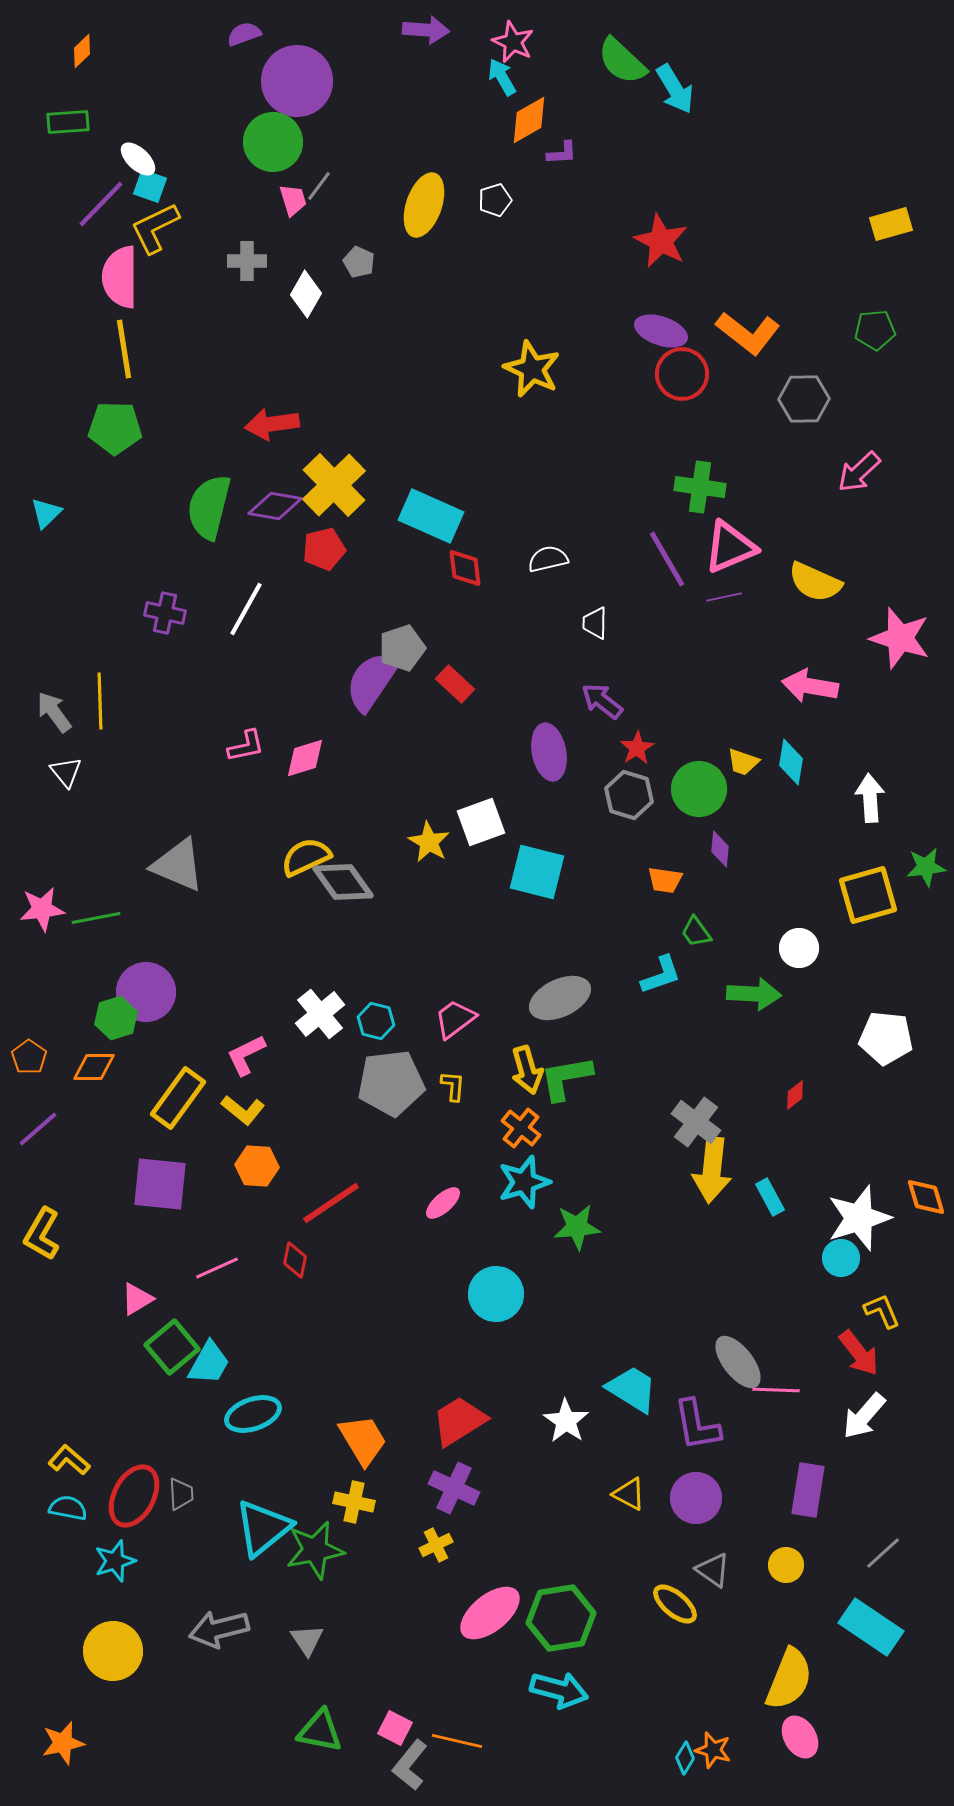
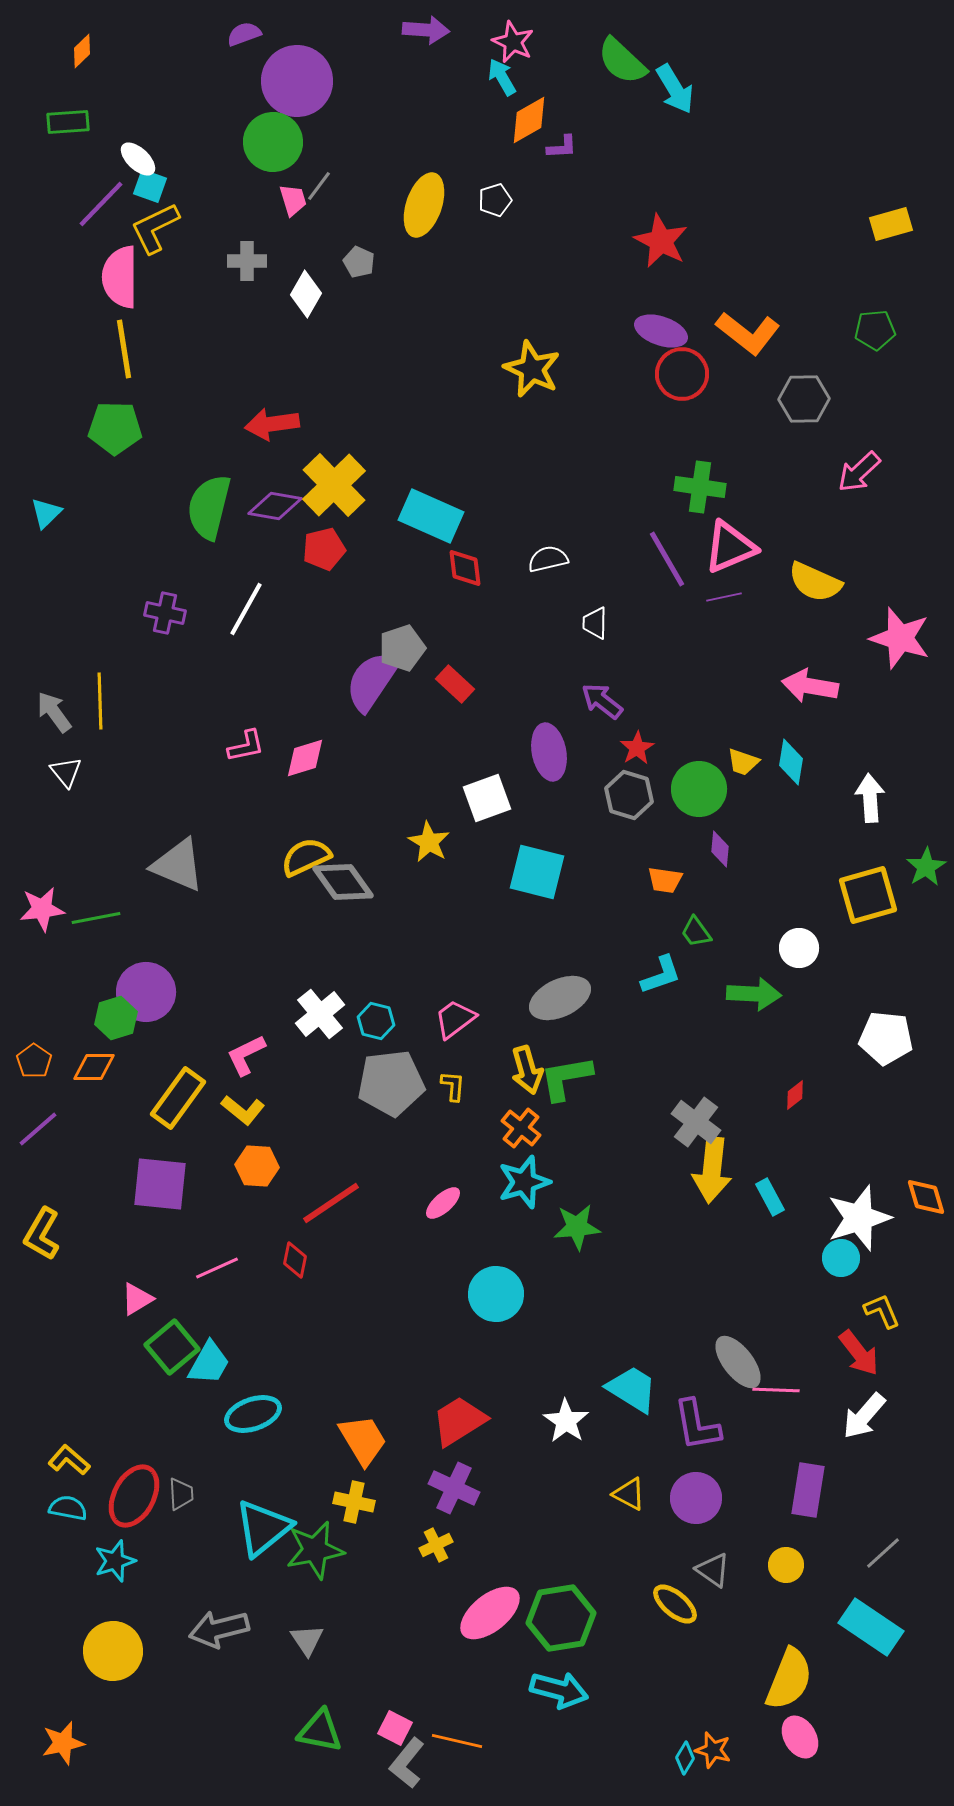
purple L-shape at (562, 153): moved 6 px up
white square at (481, 822): moved 6 px right, 24 px up
green star at (926, 867): rotated 24 degrees counterclockwise
orange pentagon at (29, 1057): moved 5 px right, 4 px down
gray L-shape at (410, 1765): moved 3 px left, 2 px up
